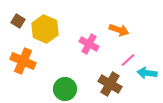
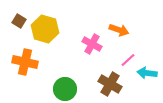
brown square: moved 1 px right
yellow hexagon: rotated 8 degrees counterclockwise
pink cross: moved 3 px right
orange cross: moved 2 px right, 1 px down; rotated 10 degrees counterclockwise
